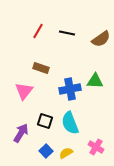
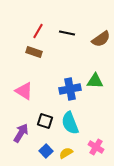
brown rectangle: moved 7 px left, 16 px up
pink triangle: rotated 36 degrees counterclockwise
